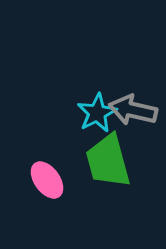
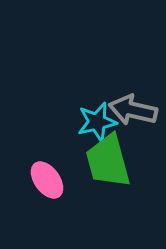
cyan star: moved 9 px down; rotated 15 degrees clockwise
